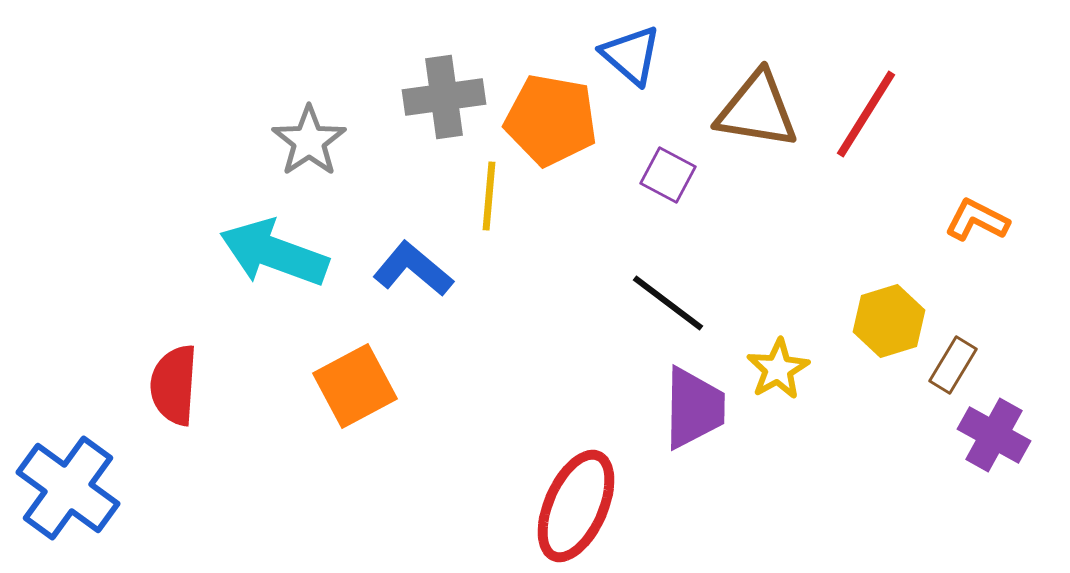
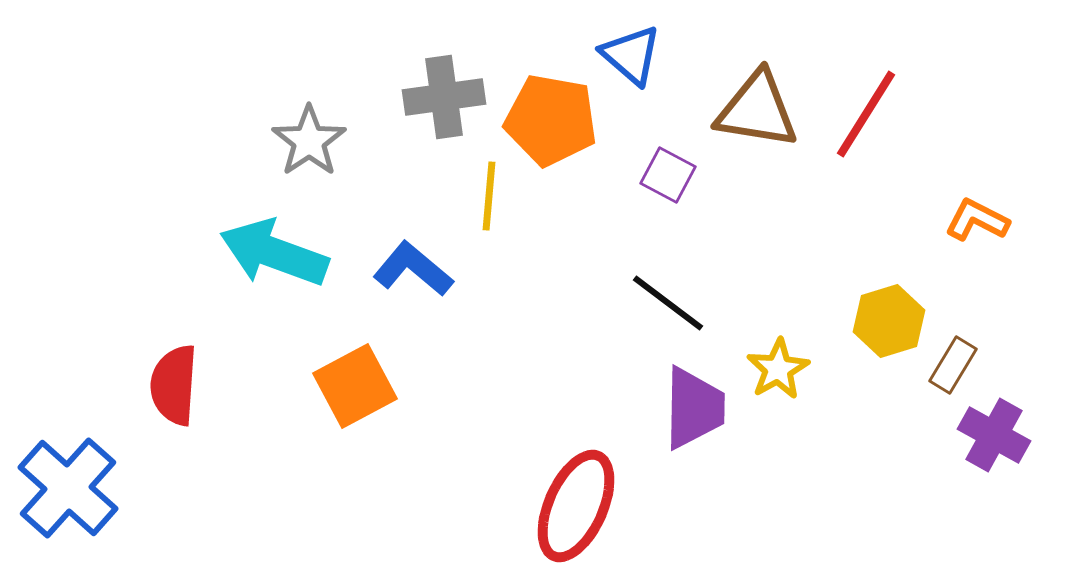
blue cross: rotated 6 degrees clockwise
